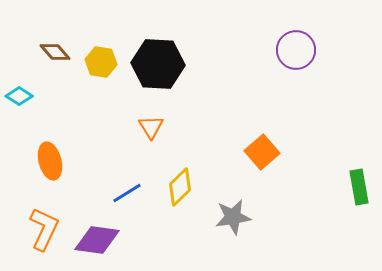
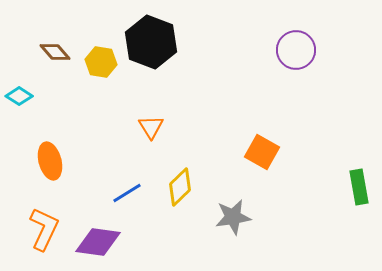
black hexagon: moved 7 px left, 22 px up; rotated 18 degrees clockwise
orange square: rotated 20 degrees counterclockwise
purple diamond: moved 1 px right, 2 px down
